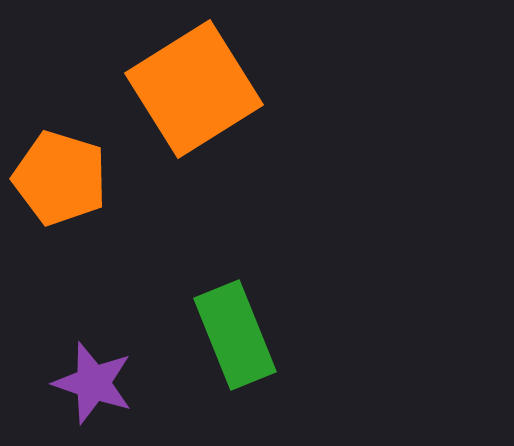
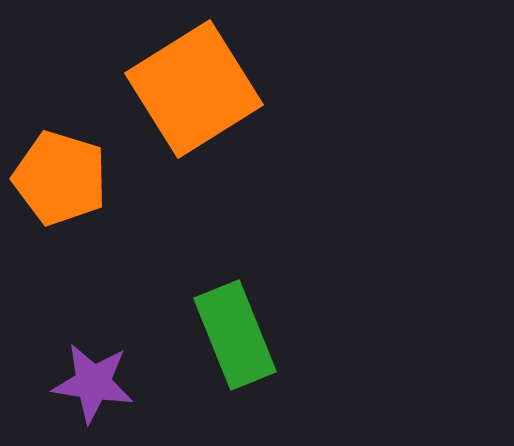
purple star: rotated 10 degrees counterclockwise
